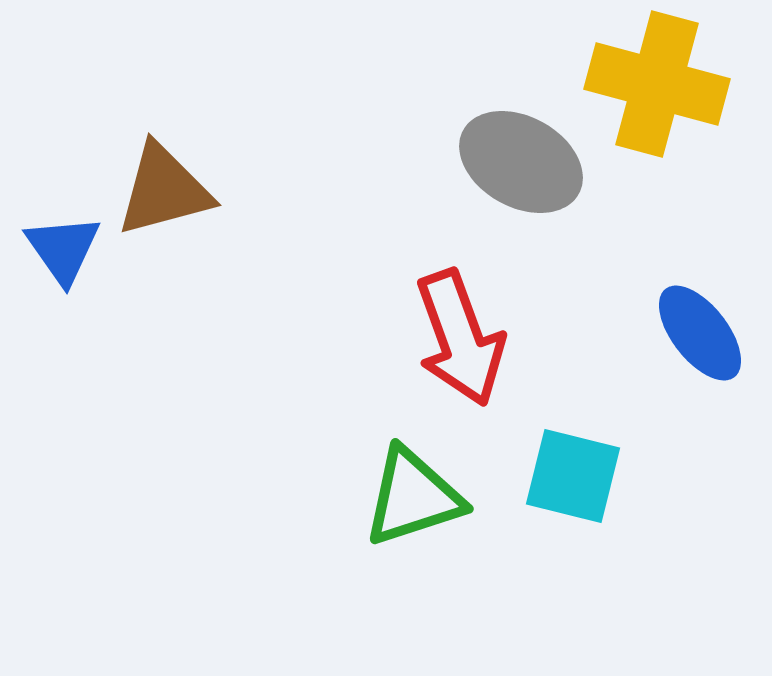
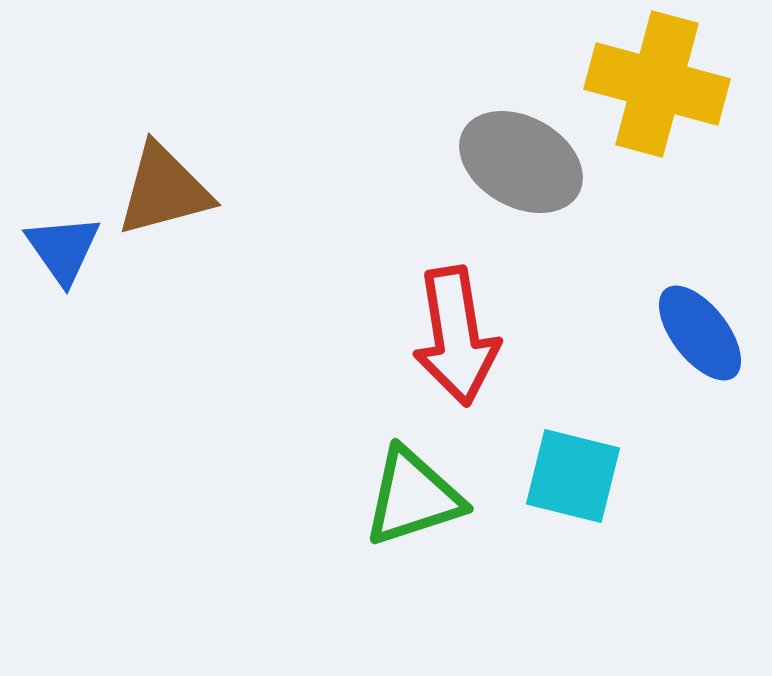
red arrow: moved 4 px left, 2 px up; rotated 11 degrees clockwise
